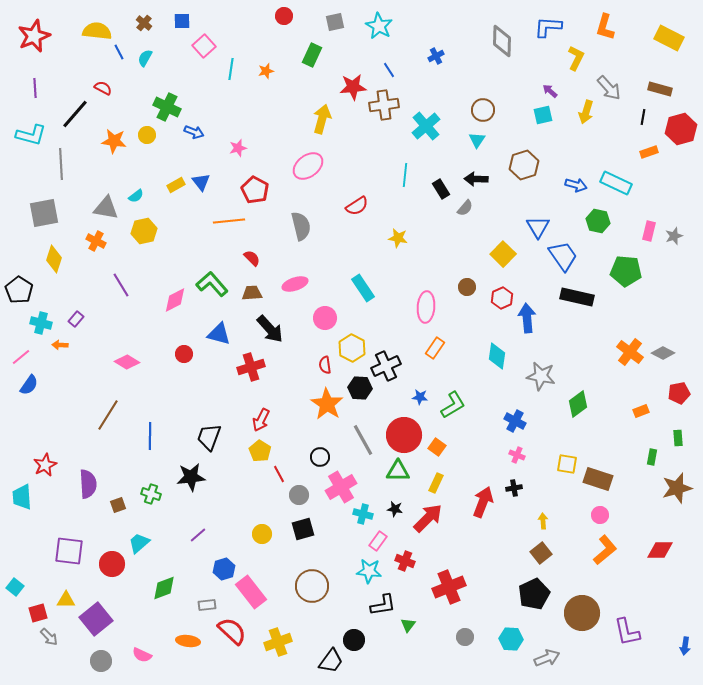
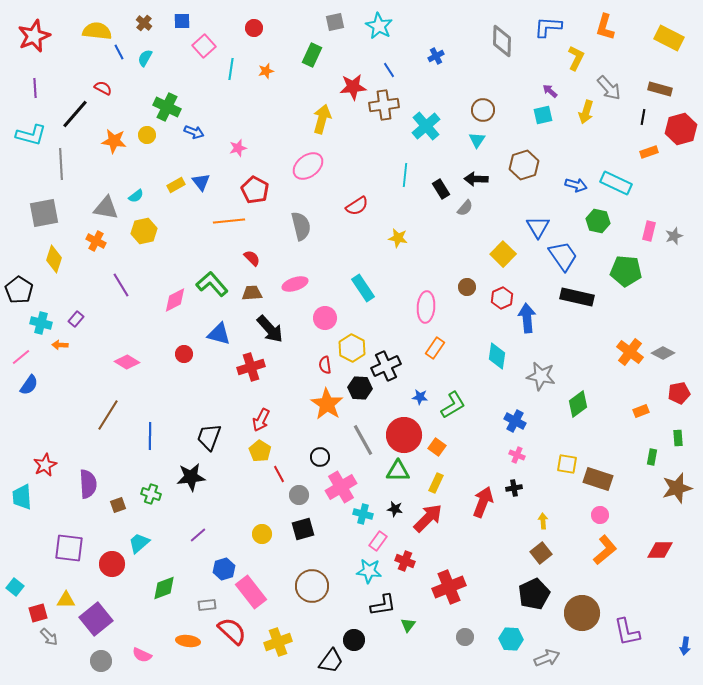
red circle at (284, 16): moved 30 px left, 12 px down
purple square at (69, 551): moved 3 px up
